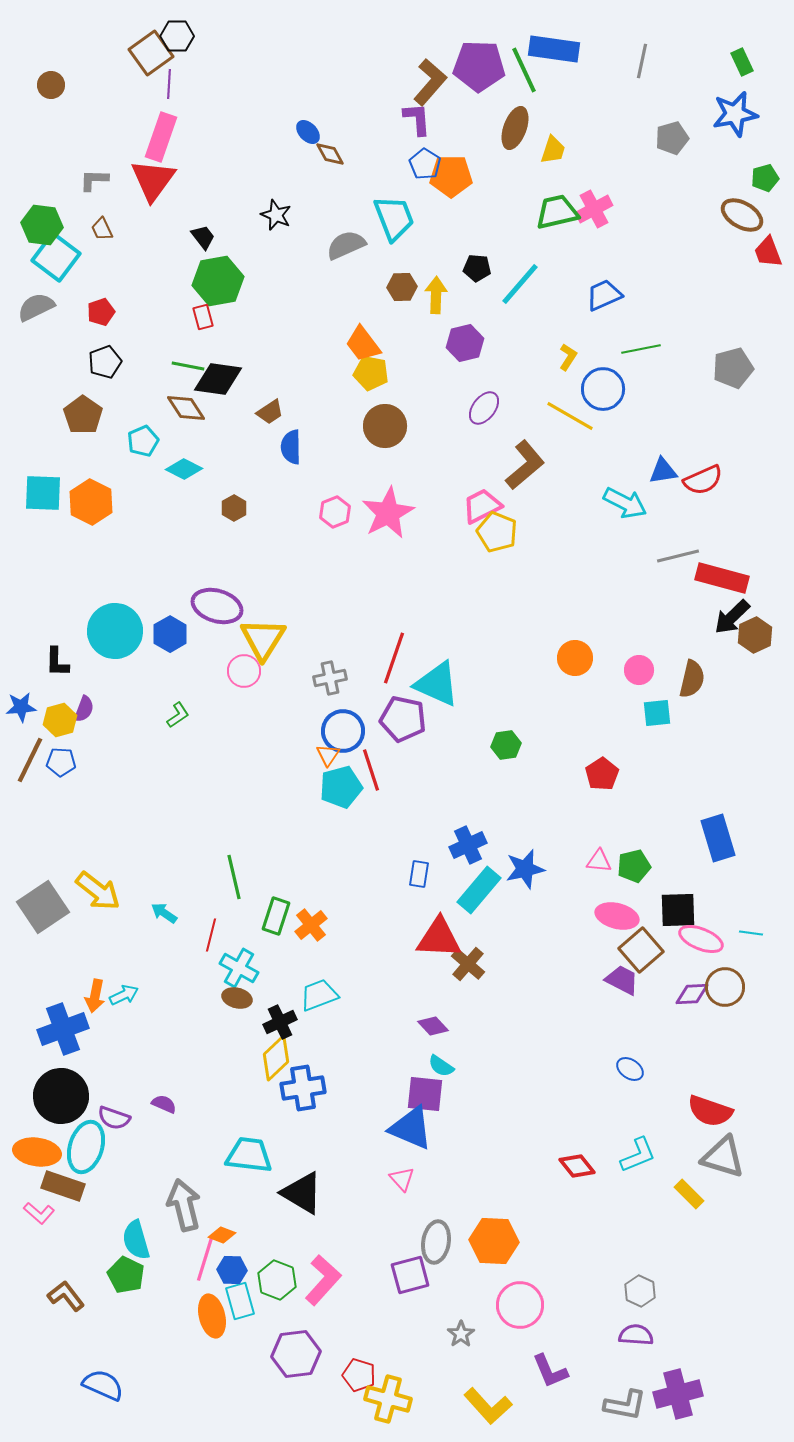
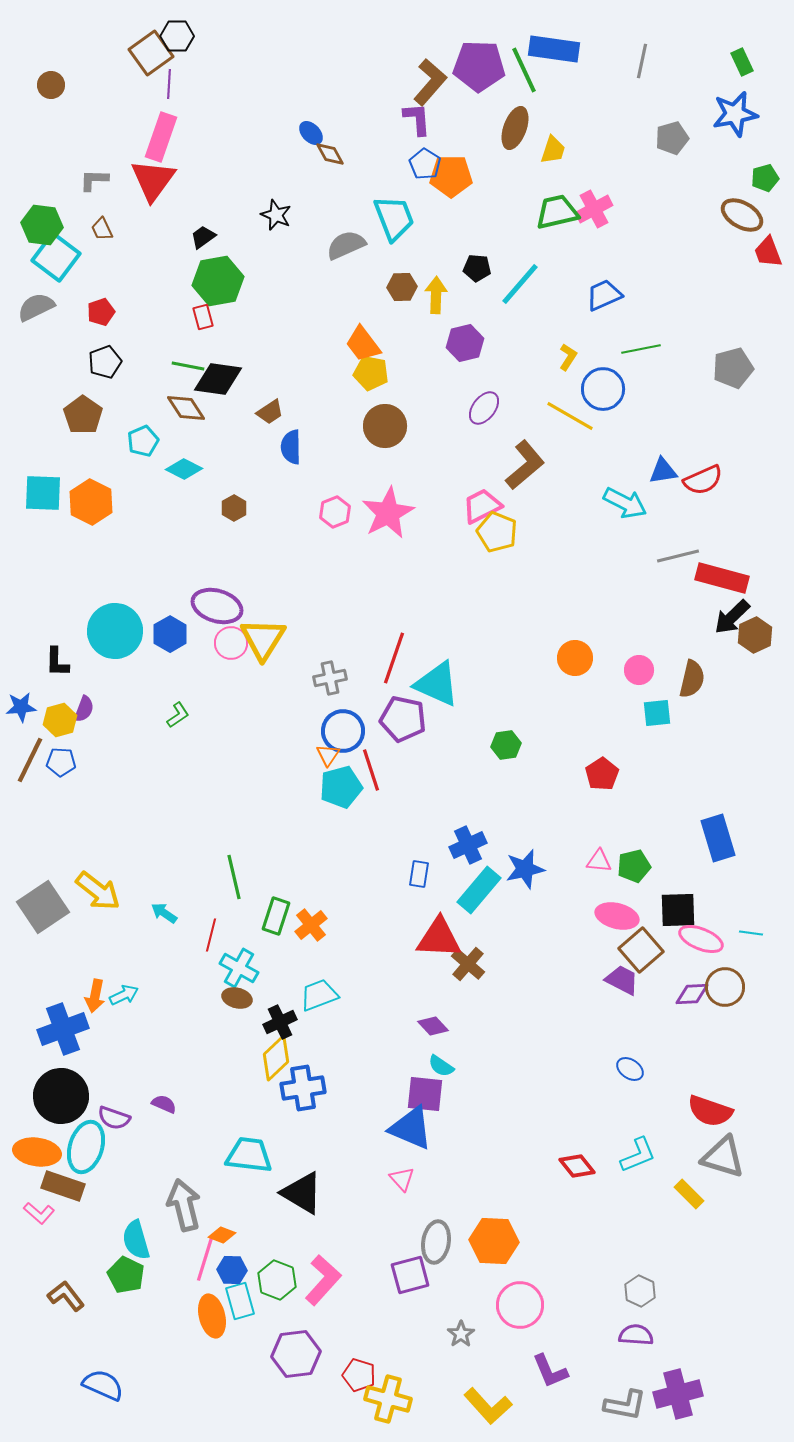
blue ellipse at (308, 132): moved 3 px right, 1 px down
black trapezoid at (203, 237): rotated 88 degrees counterclockwise
pink circle at (244, 671): moved 13 px left, 28 px up
